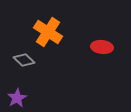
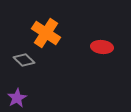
orange cross: moved 2 px left, 1 px down
